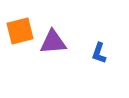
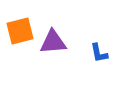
blue L-shape: rotated 30 degrees counterclockwise
